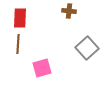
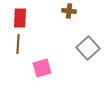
gray square: moved 1 px right
